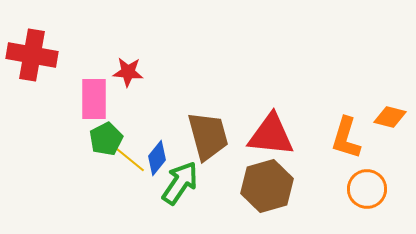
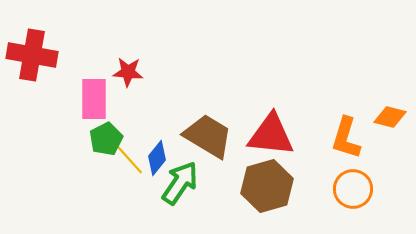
brown trapezoid: rotated 44 degrees counterclockwise
yellow line: rotated 9 degrees clockwise
orange circle: moved 14 px left
